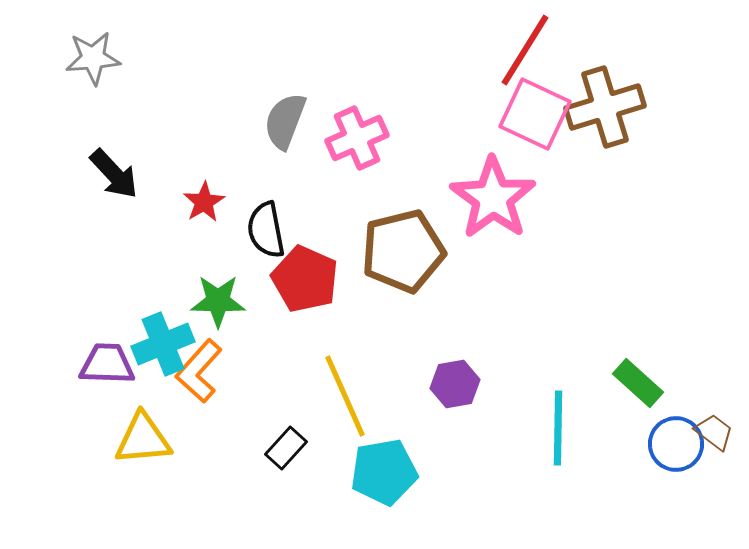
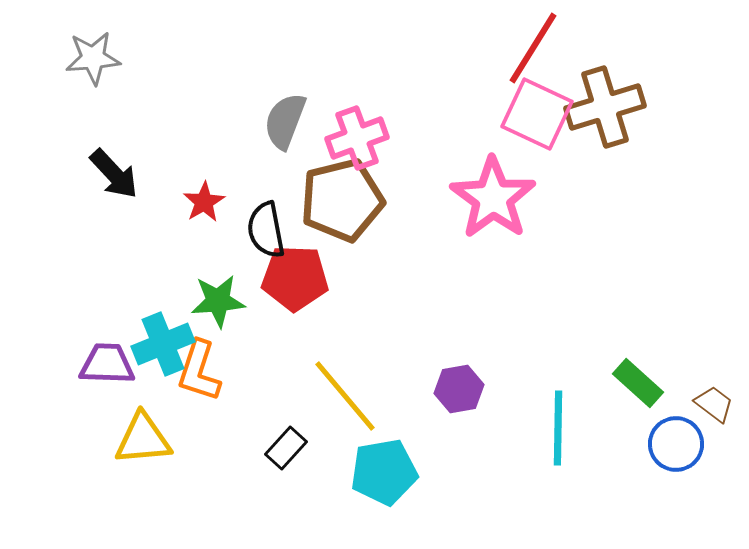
red line: moved 8 px right, 2 px up
pink square: moved 2 px right
pink cross: rotated 4 degrees clockwise
brown pentagon: moved 61 px left, 51 px up
red pentagon: moved 10 px left, 1 px up; rotated 22 degrees counterclockwise
green star: rotated 6 degrees counterclockwise
orange L-shape: rotated 24 degrees counterclockwise
purple hexagon: moved 4 px right, 5 px down
yellow line: rotated 16 degrees counterclockwise
brown trapezoid: moved 28 px up
